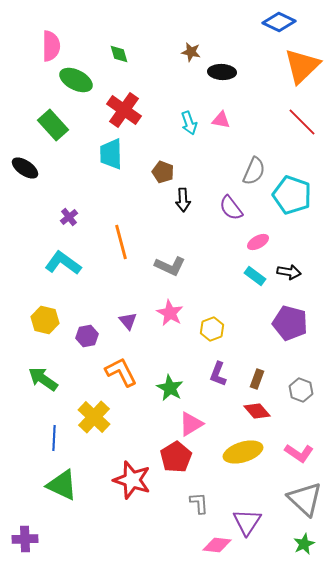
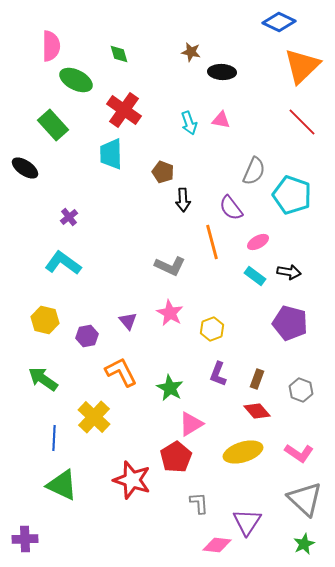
orange line at (121, 242): moved 91 px right
